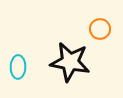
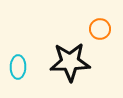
black star: rotated 12 degrees counterclockwise
